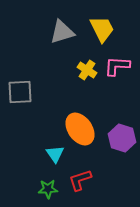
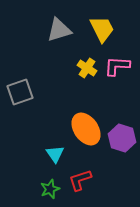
gray triangle: moved 3 px left, 2 px up
yellow cross: moved 2 px up
gray square: rotated 16 degrees counterclockwise
orange ellipse: moved 6 px right
green star: moved 2 px right; rotated 18 degrees counterclockwise
